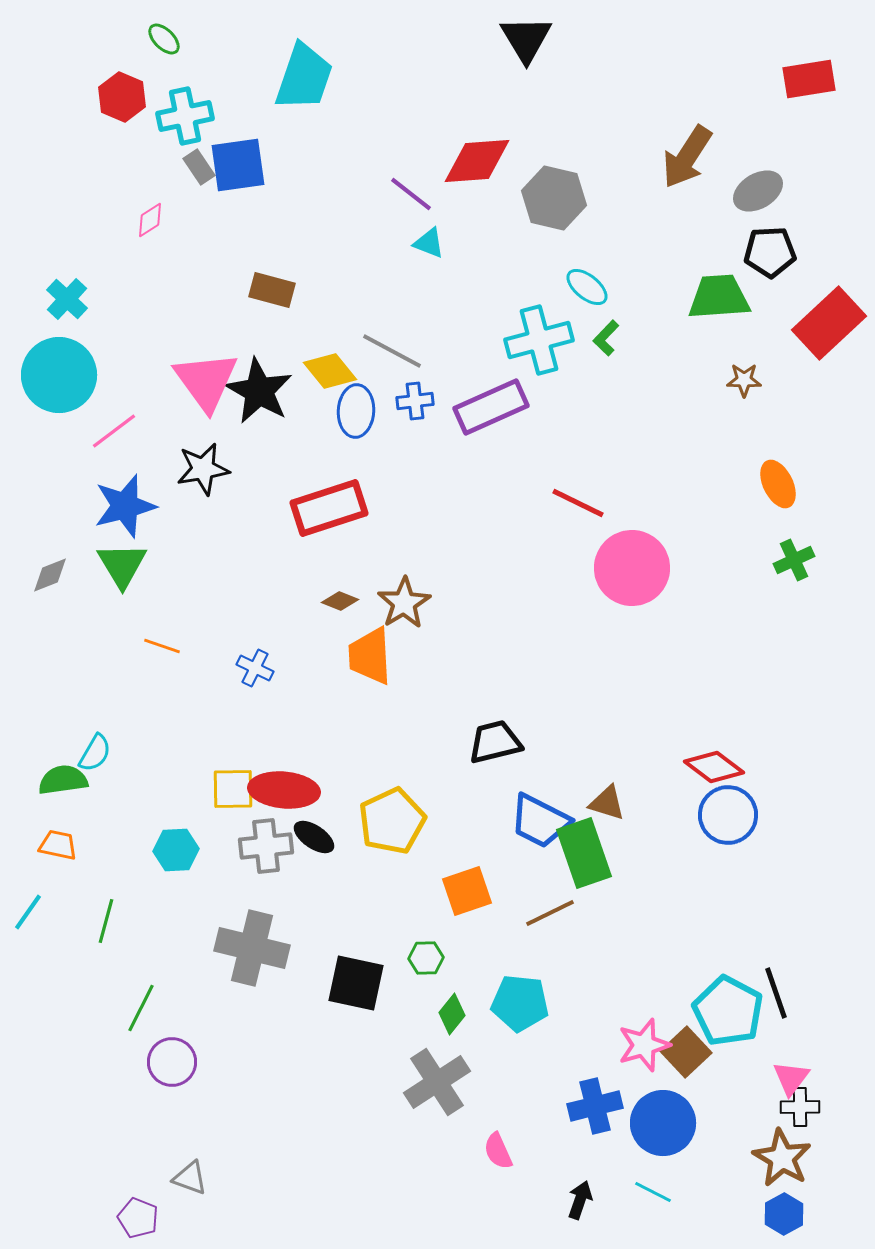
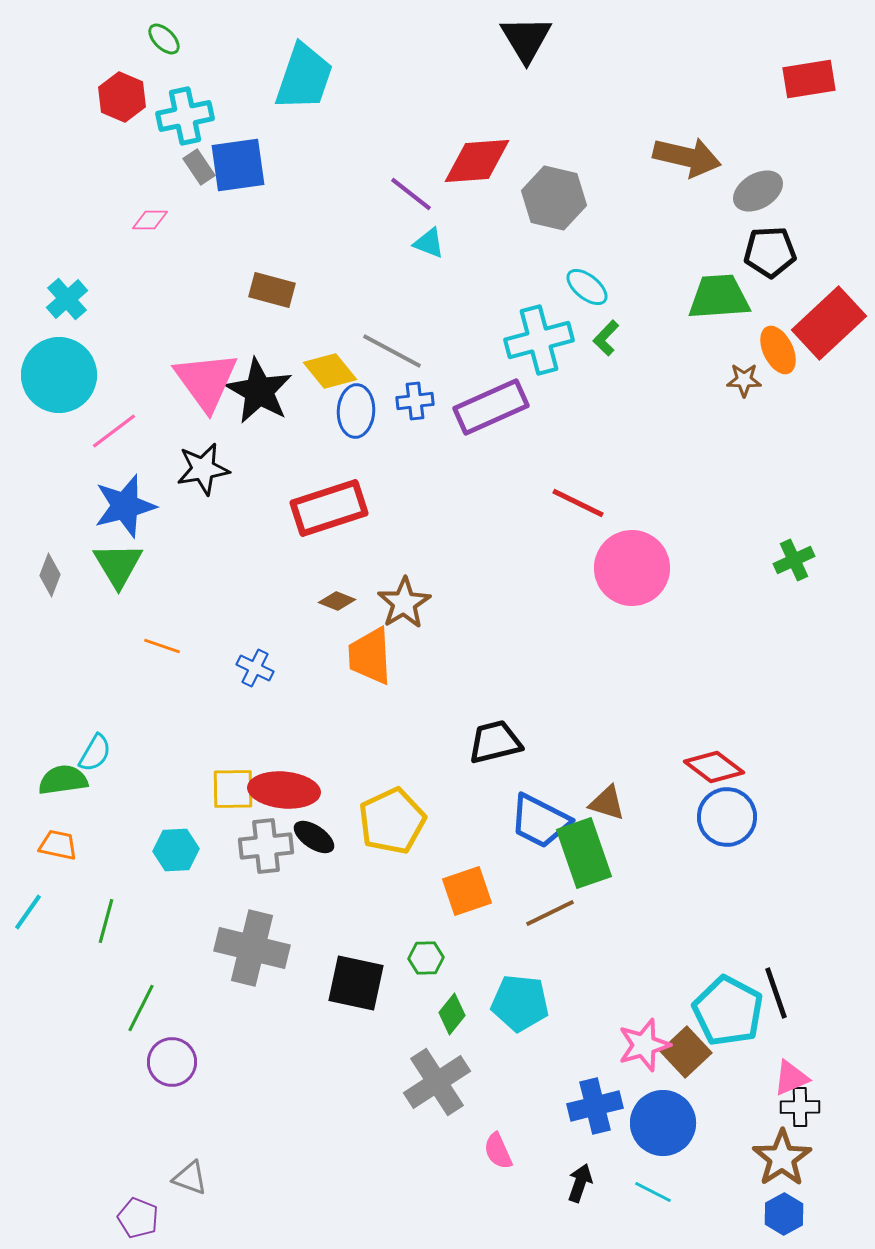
brown arrow at (687, 157): rotated 110 degrees counterclockwise
pink diamond at (150, 220): rotated 33 degrees clockwise
cyan cross at (67, 299): rotated 6 degrees clockwise
orange ellipse at (778, 484): moved 134 px up
green triangle at (122, 565): moved 4 px left
gray diamond at (50, 575): rotated 48 degrees counterclockwise
brown diamond at (340, 601): moved 3 px left
blue circle at (728, 815): moved 1 px left, 2 px down
pink triangle at (791, 1078): rotated 30 degrees clockwise
brown star at (782, 1158): rotated 8 degrees clockwise
black arrow at (580, 1200): moved 17 px up
